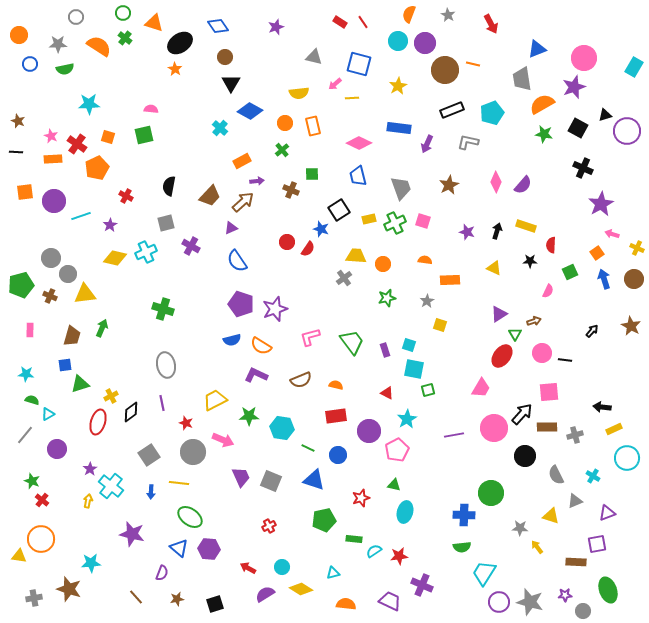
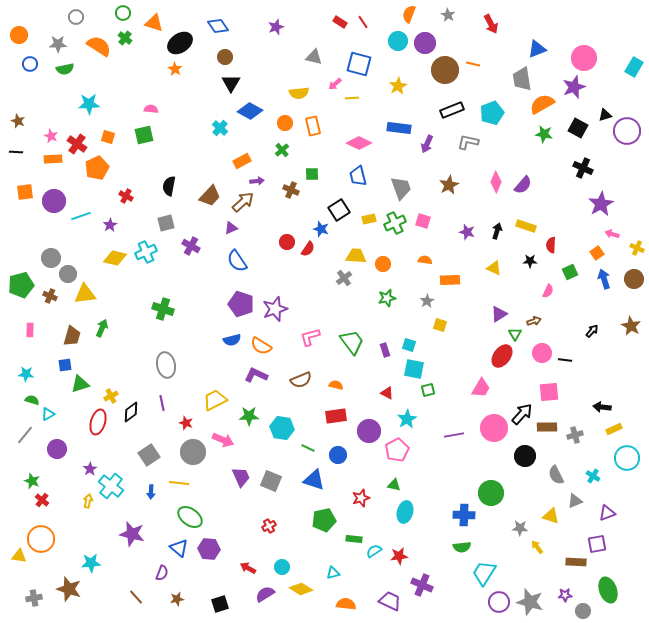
black square at (215, 604): moved 5 px right
